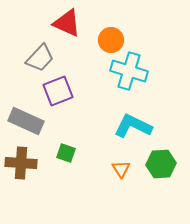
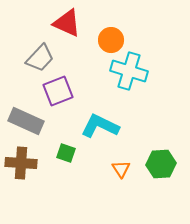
cyan L-shape: moved 33 px left
